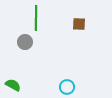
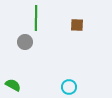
brown square: moved 2 px left, 1 px down
cyan circle: moved 2 px right
